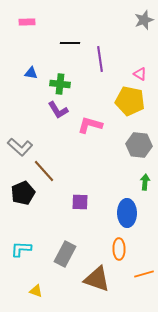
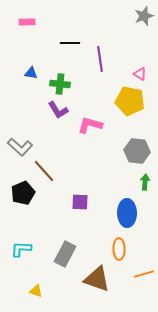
gray star: moved 4 px up
gray hexagon: moved 2 px left, 6 px down
